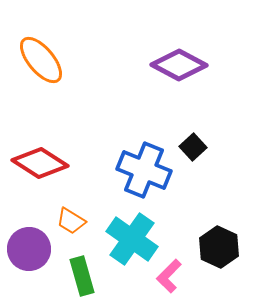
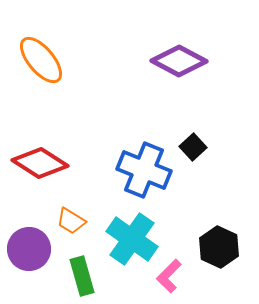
purple diamond: moved 4 px up
